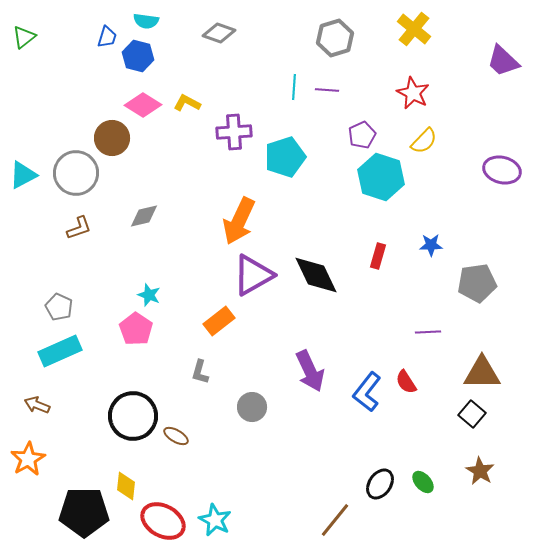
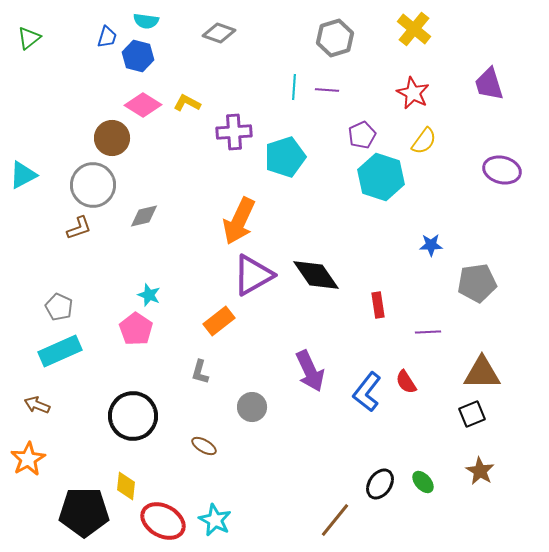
green triangle at (24, 37): moved 5 px right, 1 px down
purple trapezoid at (503, 61): moved 14 px left, 23 px down; rotated 30 degrees clockwise
yellow semicircle at (424, 141): rotated 8 degrees counterclockwise
gray circle at (76, 173): moved 17 px right, 12 px down
red rectangle at (378, 256): moved 49 px down; rotated 25 degrees counterclockwise
black diamond at (316, 275): rotated 9 degrees counterclockwise
black square at (472, 414): rotated 28 degrees clockwise
brown ellipse at (176, 436): moved 28 px right, 10 px down
